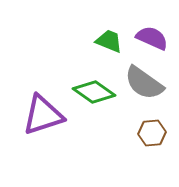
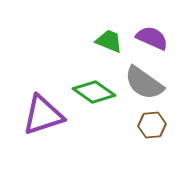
brown hexagon: moved 8 px up
